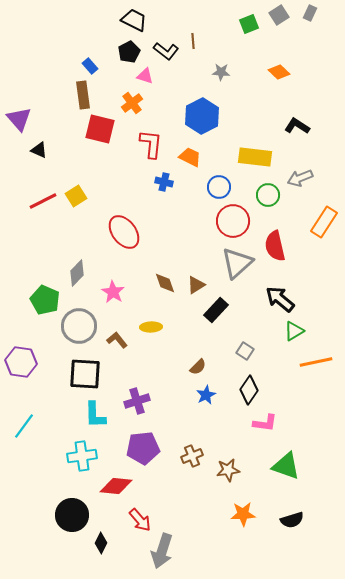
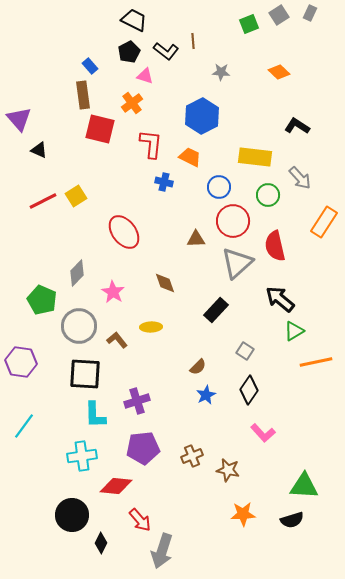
gray arrow at (300, 178): rotated 110 degrees counterclockwise
brown triangle at (196, 285): moved 46 px up; rotated 30 degrees clockwise
green pentagon at (45, 300): moved 3 px left
pink L-shape at (265, 423): moved 2 px left, 10 px down; rotated 40 degrees clockwise
green triangle at (286, 466): moved 18 px right, 20 px down; rotated 16 degrees counterclockwise
brown star at (228, 470): rotated 20 degrees clockwise
